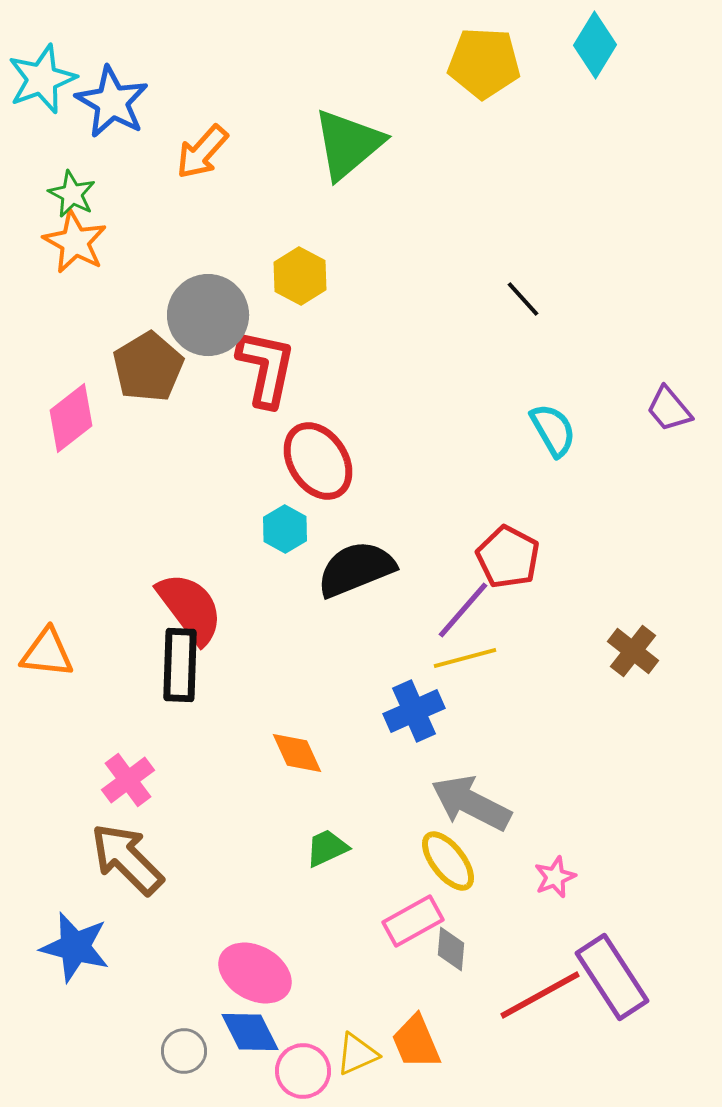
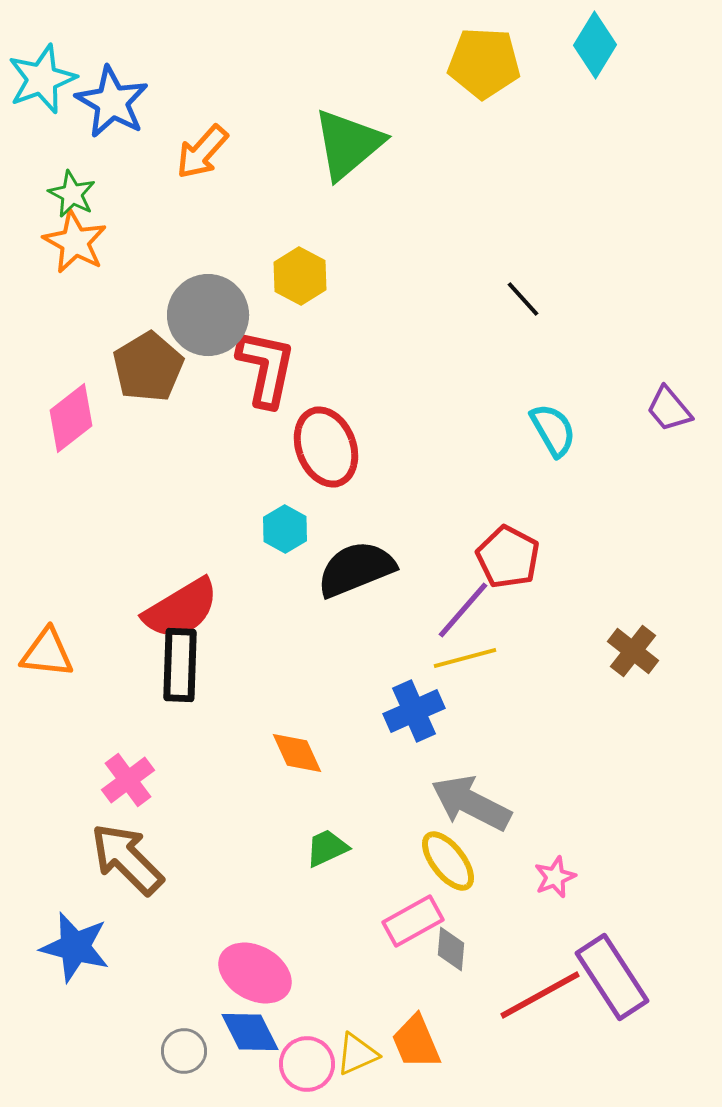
red ellipse at (318, 461): moved 8 px right, 14 px up; rotated 12 degrees clockwise
red semicircle at (190, 608): moved 9 px left, 1 px down; rotated 96 degrees clockwise
pink circle at (303, 1071): moved 4 px right, 7 px up
